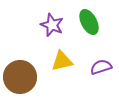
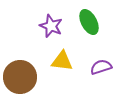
purple star: moved 1 px left, 1 px down
yellow triangle: rotated 20 degrees clockwise
